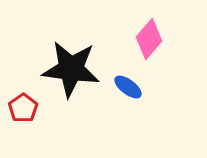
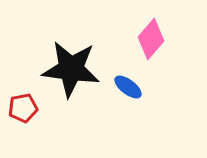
pink diamond: moved 2 px right
red pentagon: rotated 24 degrees clockwise
